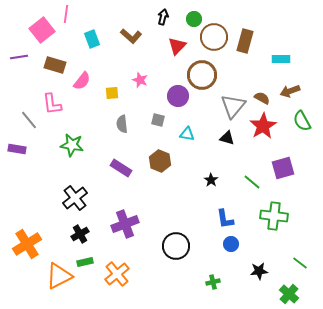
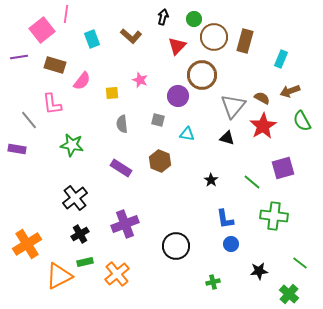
cyan rectangle at (281, 59): rotated 66 degrees counterclockwise
